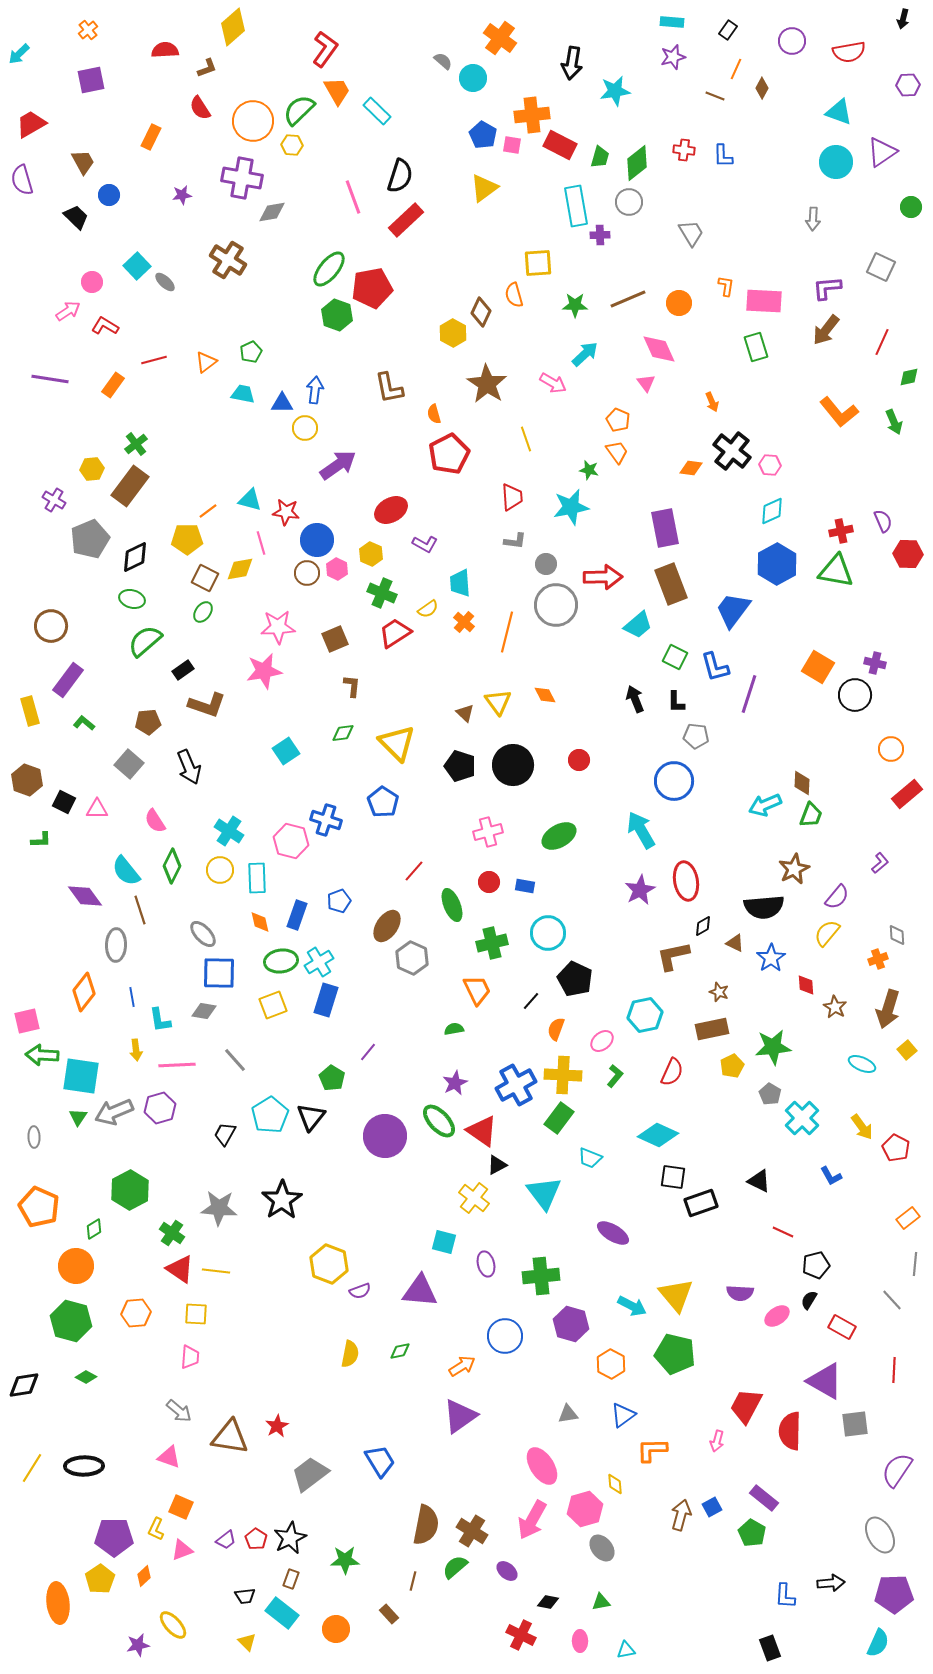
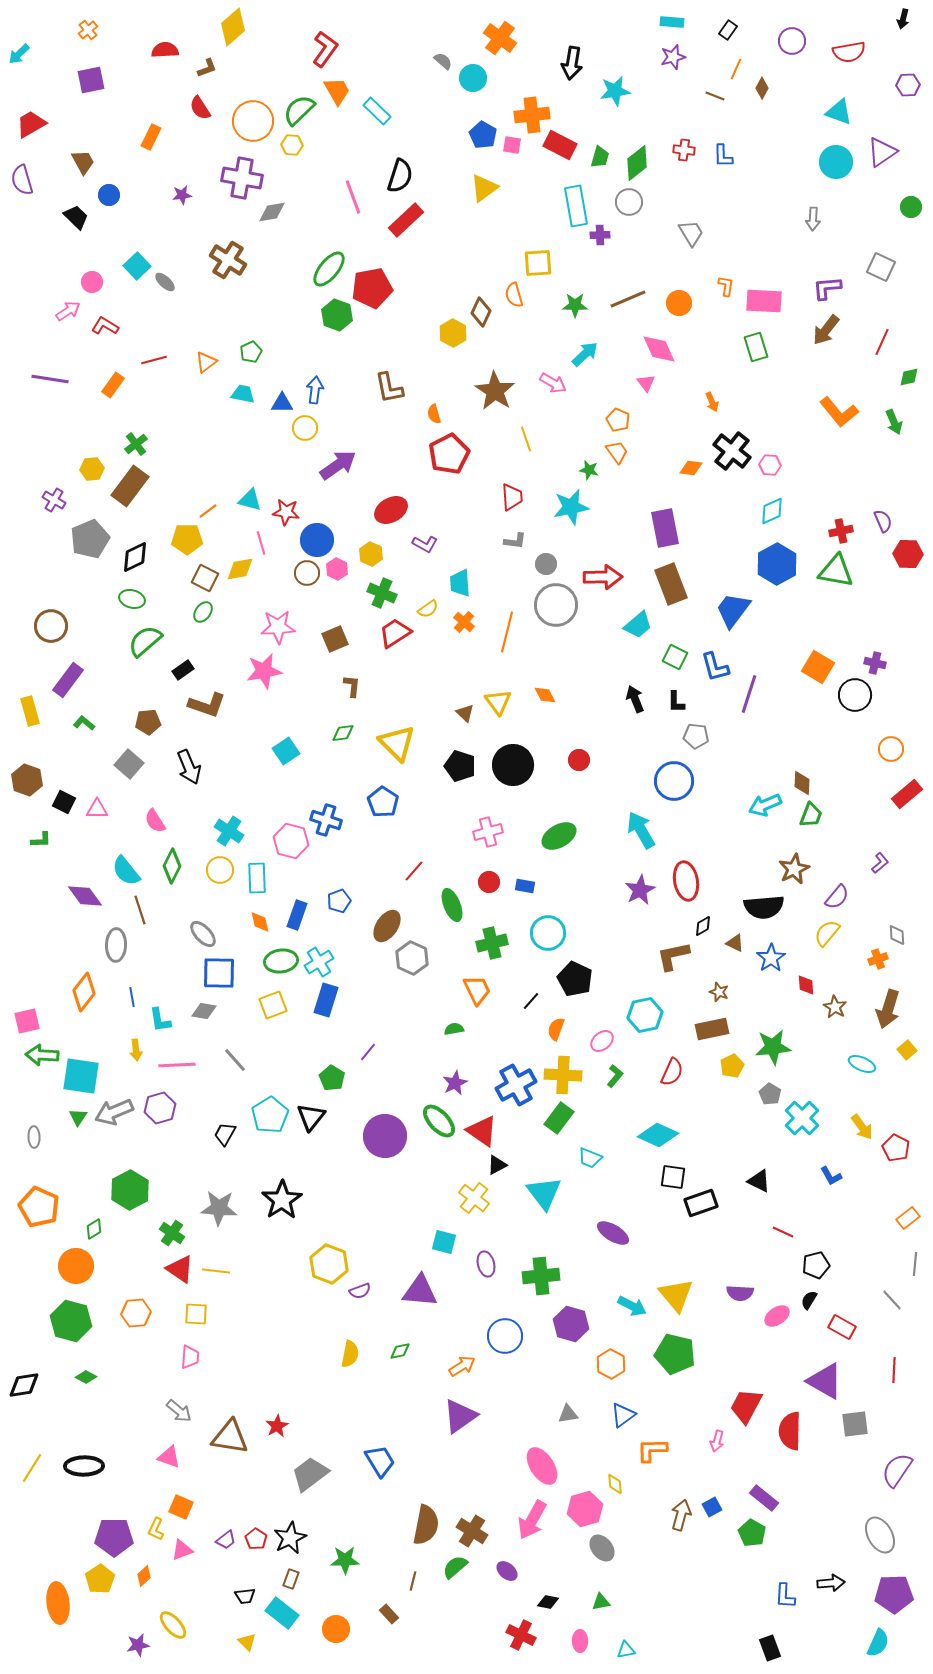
brown star at (487, 384): moved 8 px right, 7 px down
